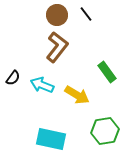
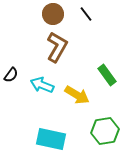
brown circle: moved 4 px left, 1 px up
brown L-shape: rotated 8 degrees counterclockwise
green rectangle: moved 3 px down
black semicircle: moved 2 px left, 3 px up
